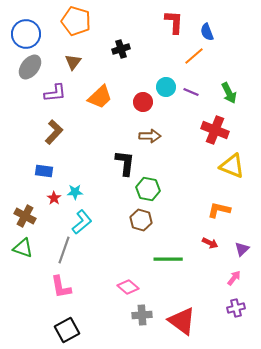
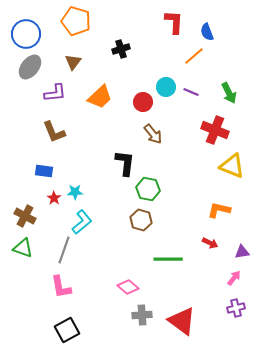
brown L-shape: rotated 115 degrees clockwise
brown arrow: moved 3 px right, 2 px up; rotated 50 degrees clockwise
purple triangle: moved 3 px down; rotated 35 degrees clockwise
